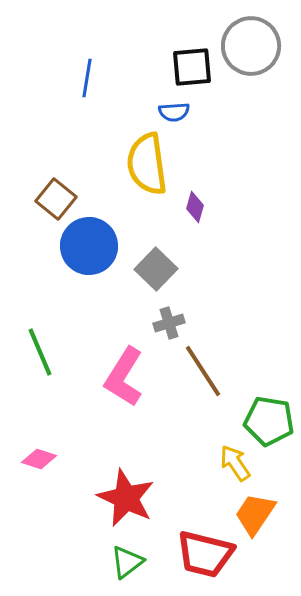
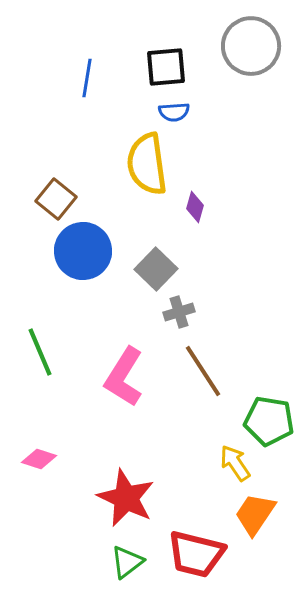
black square: moved 26 px left
blue circle: moved 6 px left, 5 px down
gray cross: moved 10 px right, 11 px up
red trapezoid: moved 9 px left
